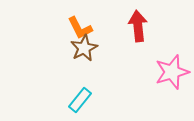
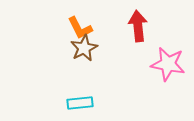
pink star: moved 4 px left, 8 px up; rotated 28 degrees clockwise
cyan rectangle: moved 3 px down; rotated 45 degrees clockwise
